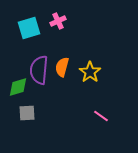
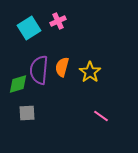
cyan square: rotated 15 degrees counterclockwise
green diamond: moved 3 px up
